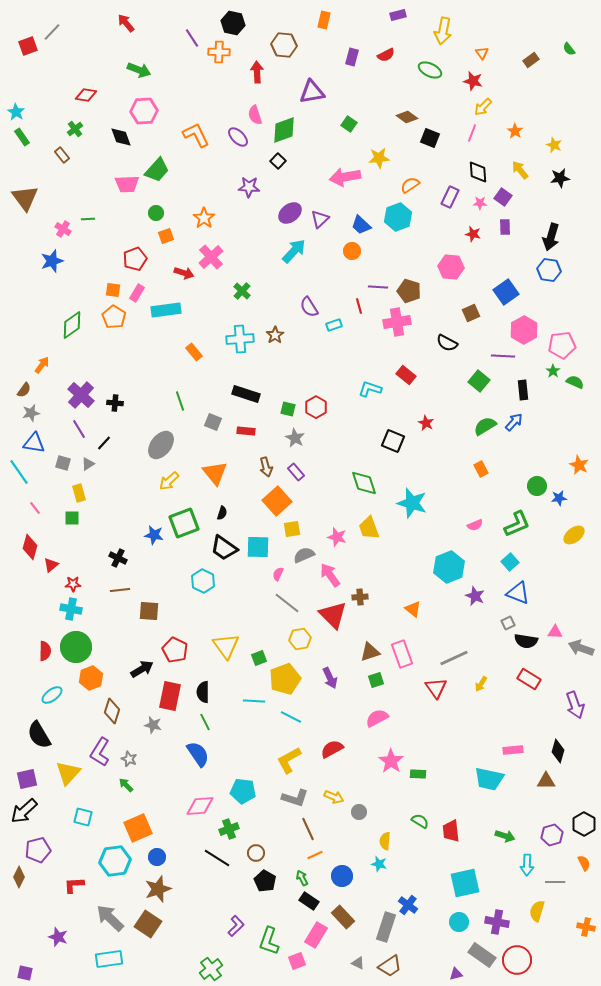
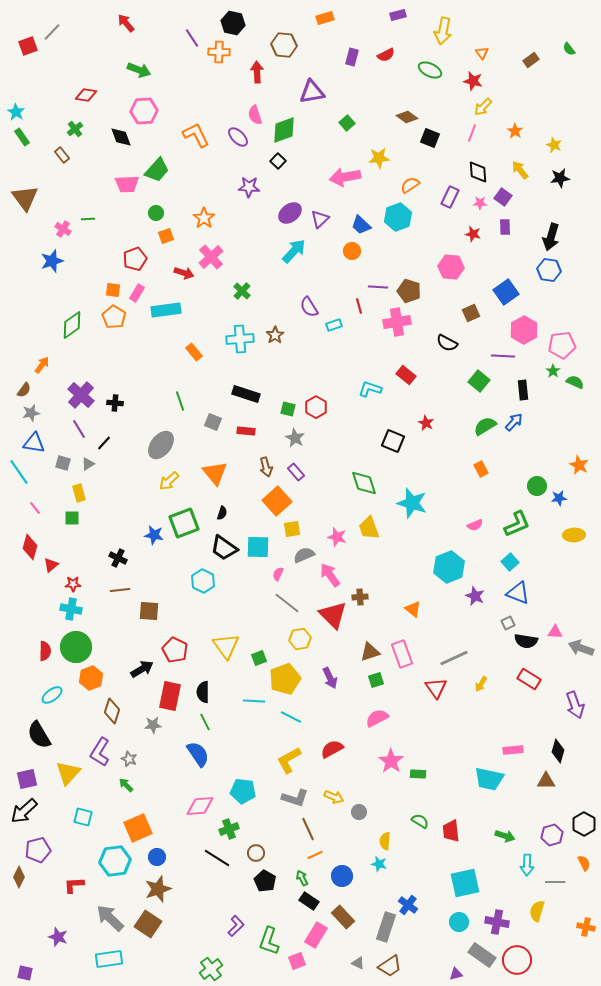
orange rectangle at (324, 20): moved 1 px right, 2 px up; rotated 60 degrees clockwise
green square at (349, 124): moved 2 px left, 1 px up; rotated 14 degrees clockwise
yellow ellipse at (574, 535): rotated 35 degrees clockwise
gray star at (153, 725): rotated 18 degrees counterclockwise
